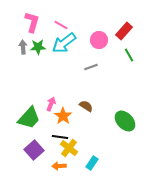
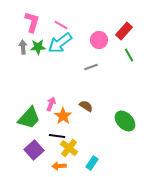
cyan arrow: moved 4 px left
black line: moved 3 px left, 1 px up
